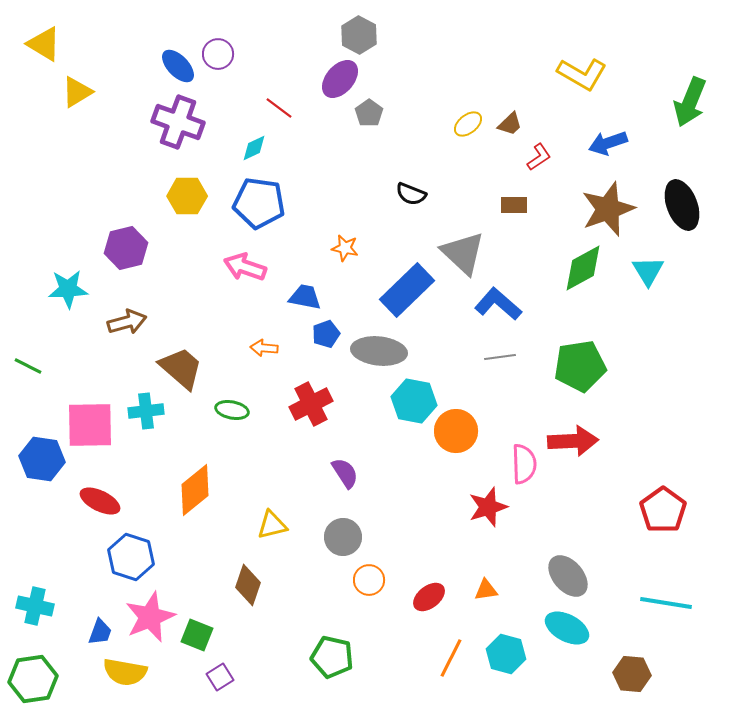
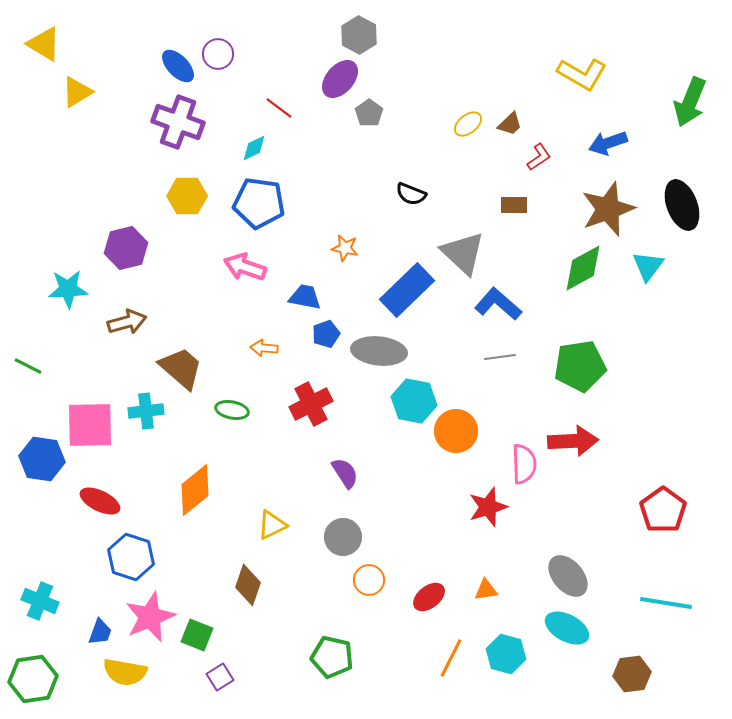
cyan triangle at (648, 271): moved 5 px up; rotated 8 degrees clockwise
yellow triangle at (272, 525): rotated 12 degrees counterclockwise
cyan cross at (35, 606): moved 5 px right, 5 px up; rotated 9 degrees clockwise
brown hexagon at (632, 674): rotated 12 degrees counterclockwise
